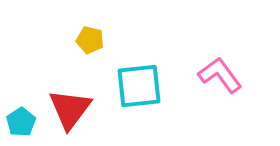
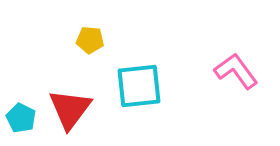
yellow pentagon: rotated 8 degrees counterclockwise
pink L-shape: moved 16 px right, 4 px up
cyan pentagon: moved 4 px up; rotated 12 degrees counterclockwise
